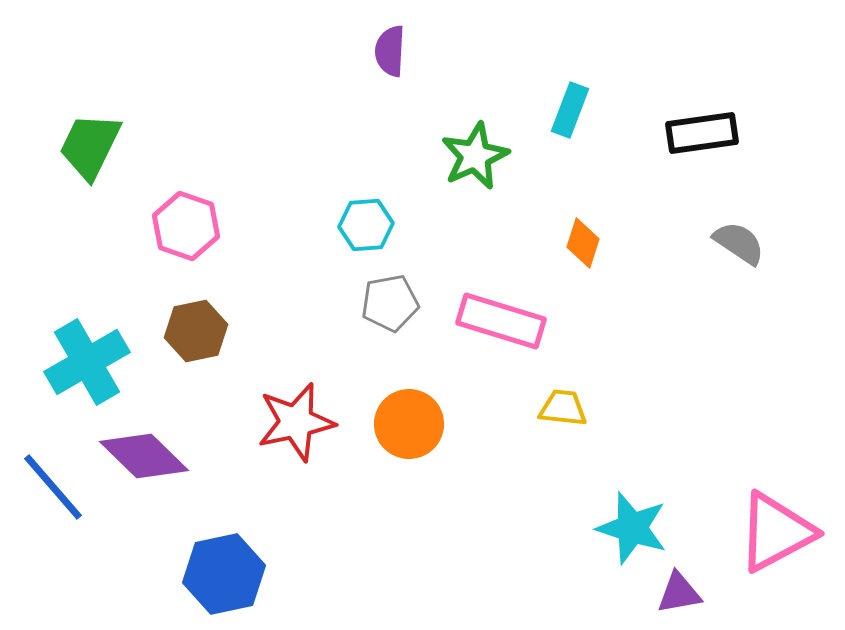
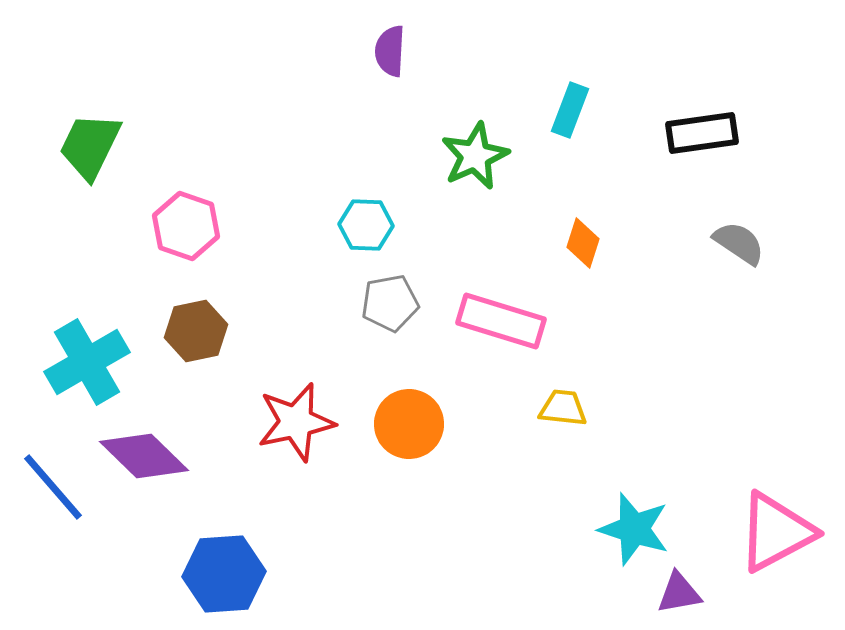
cyan hexagon: rotated 6 degrees clockwise
cyan star: moved 2 px right, 1 px down
blue hexagon: rotated 8 degrees clockwise
